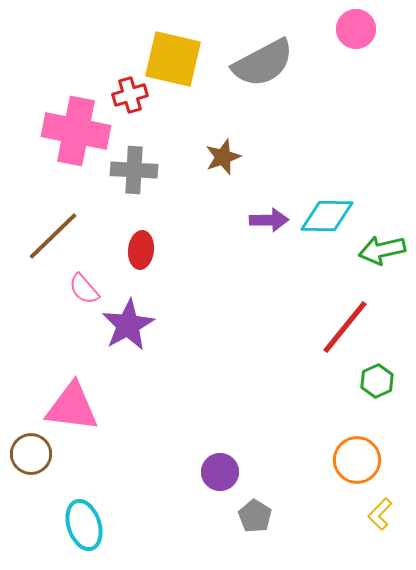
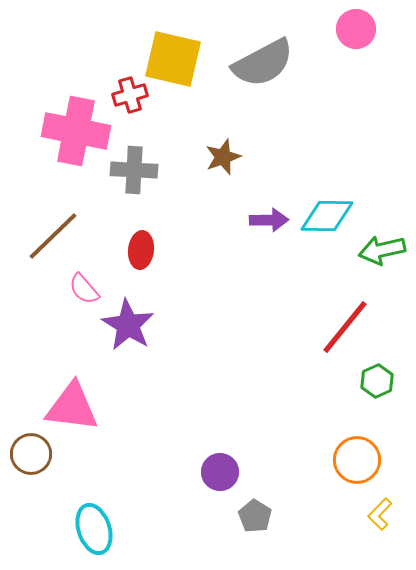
purple star: rotated 12 degrees counterclockwise
cyan ellipse: moved 10 px right, 4 px down
